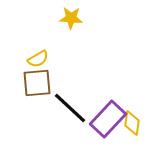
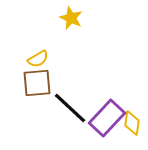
yellow star: rotated 20 degrees clockwise
purple rectangle: moved 1 px left, 1 px up
